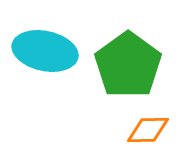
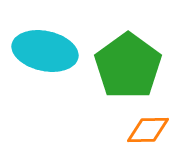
green pentagon: moved 1 px down
